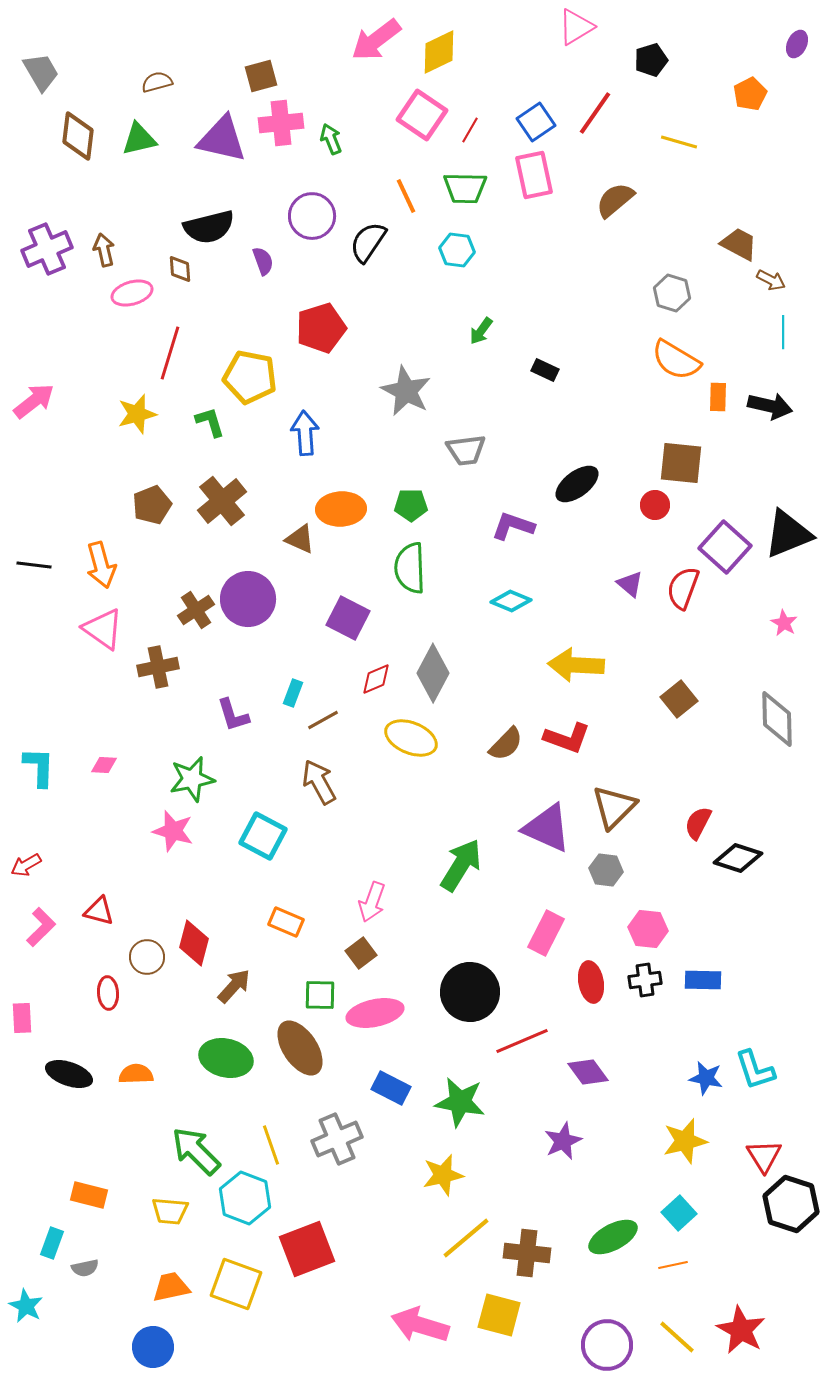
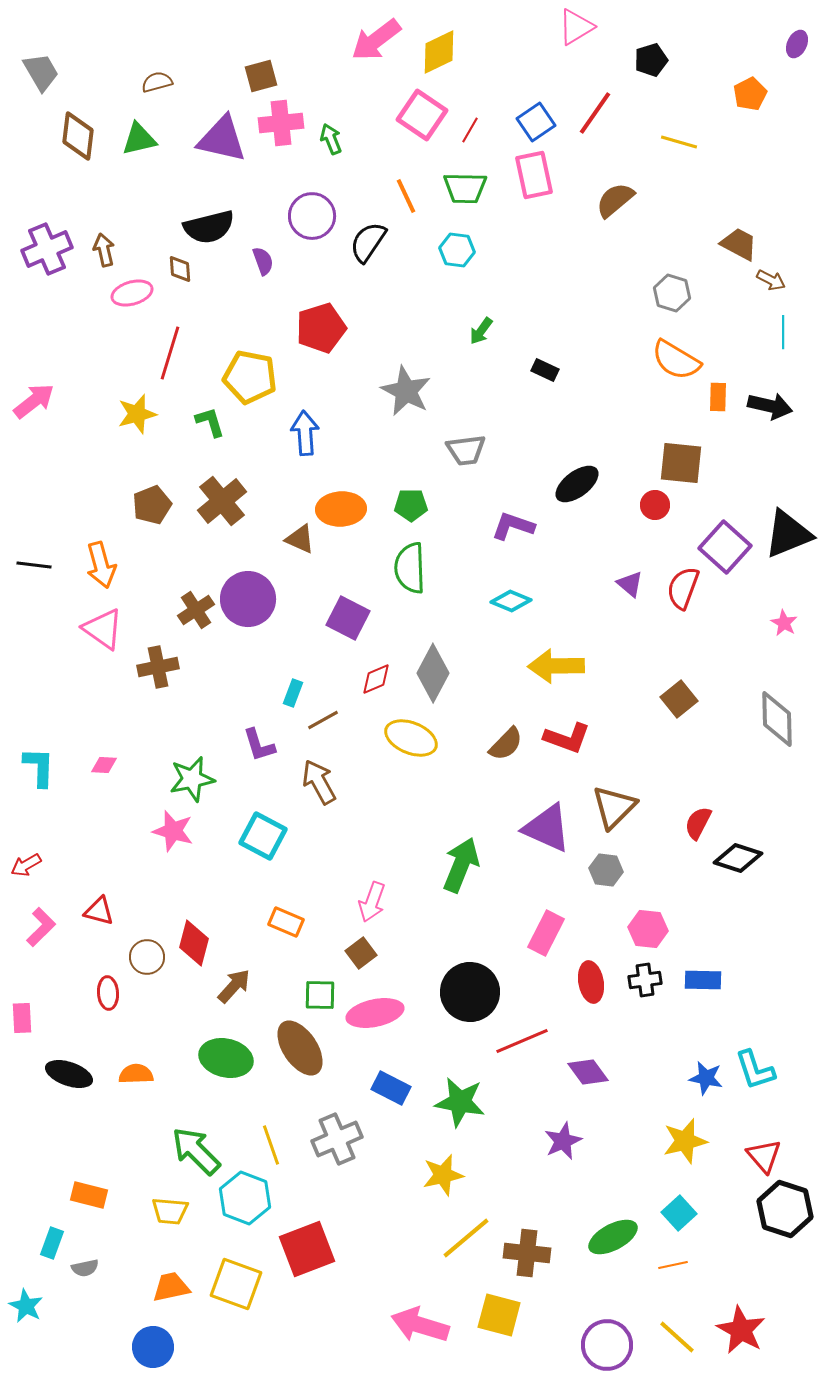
yellow arrow at (576, 665): moved 20 px left, 1 px down; rotated 4 degrees counterclockwise
purple L-shape at (233, 715): moved 26 px right, 30 px down
green arrow at (461, 865): rotated 10 degrees counterclockwise
red triangle at (764, 1156): rotated 9 degrees counterclockwise
black hexagon at (791, 1204): moved 6 px left, 5 px down
